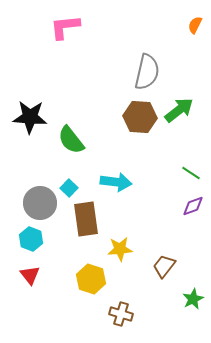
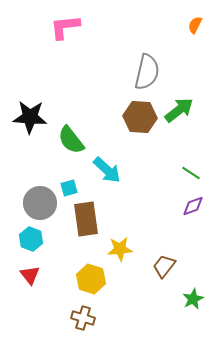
cyan arrow: moved 9 px left, 12 px up; rotated 36 degrees clockwise
cyan square: rotated 30 degrees clockwise
brown cross: moved 38 px left, 4 px down
